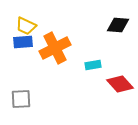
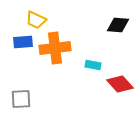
yellow trapezoid: moved 10 px right, 6 px up
orange cross: rotated 20 degrees clockwise
cyan rectangle: rotated 21 degrees clockwise
